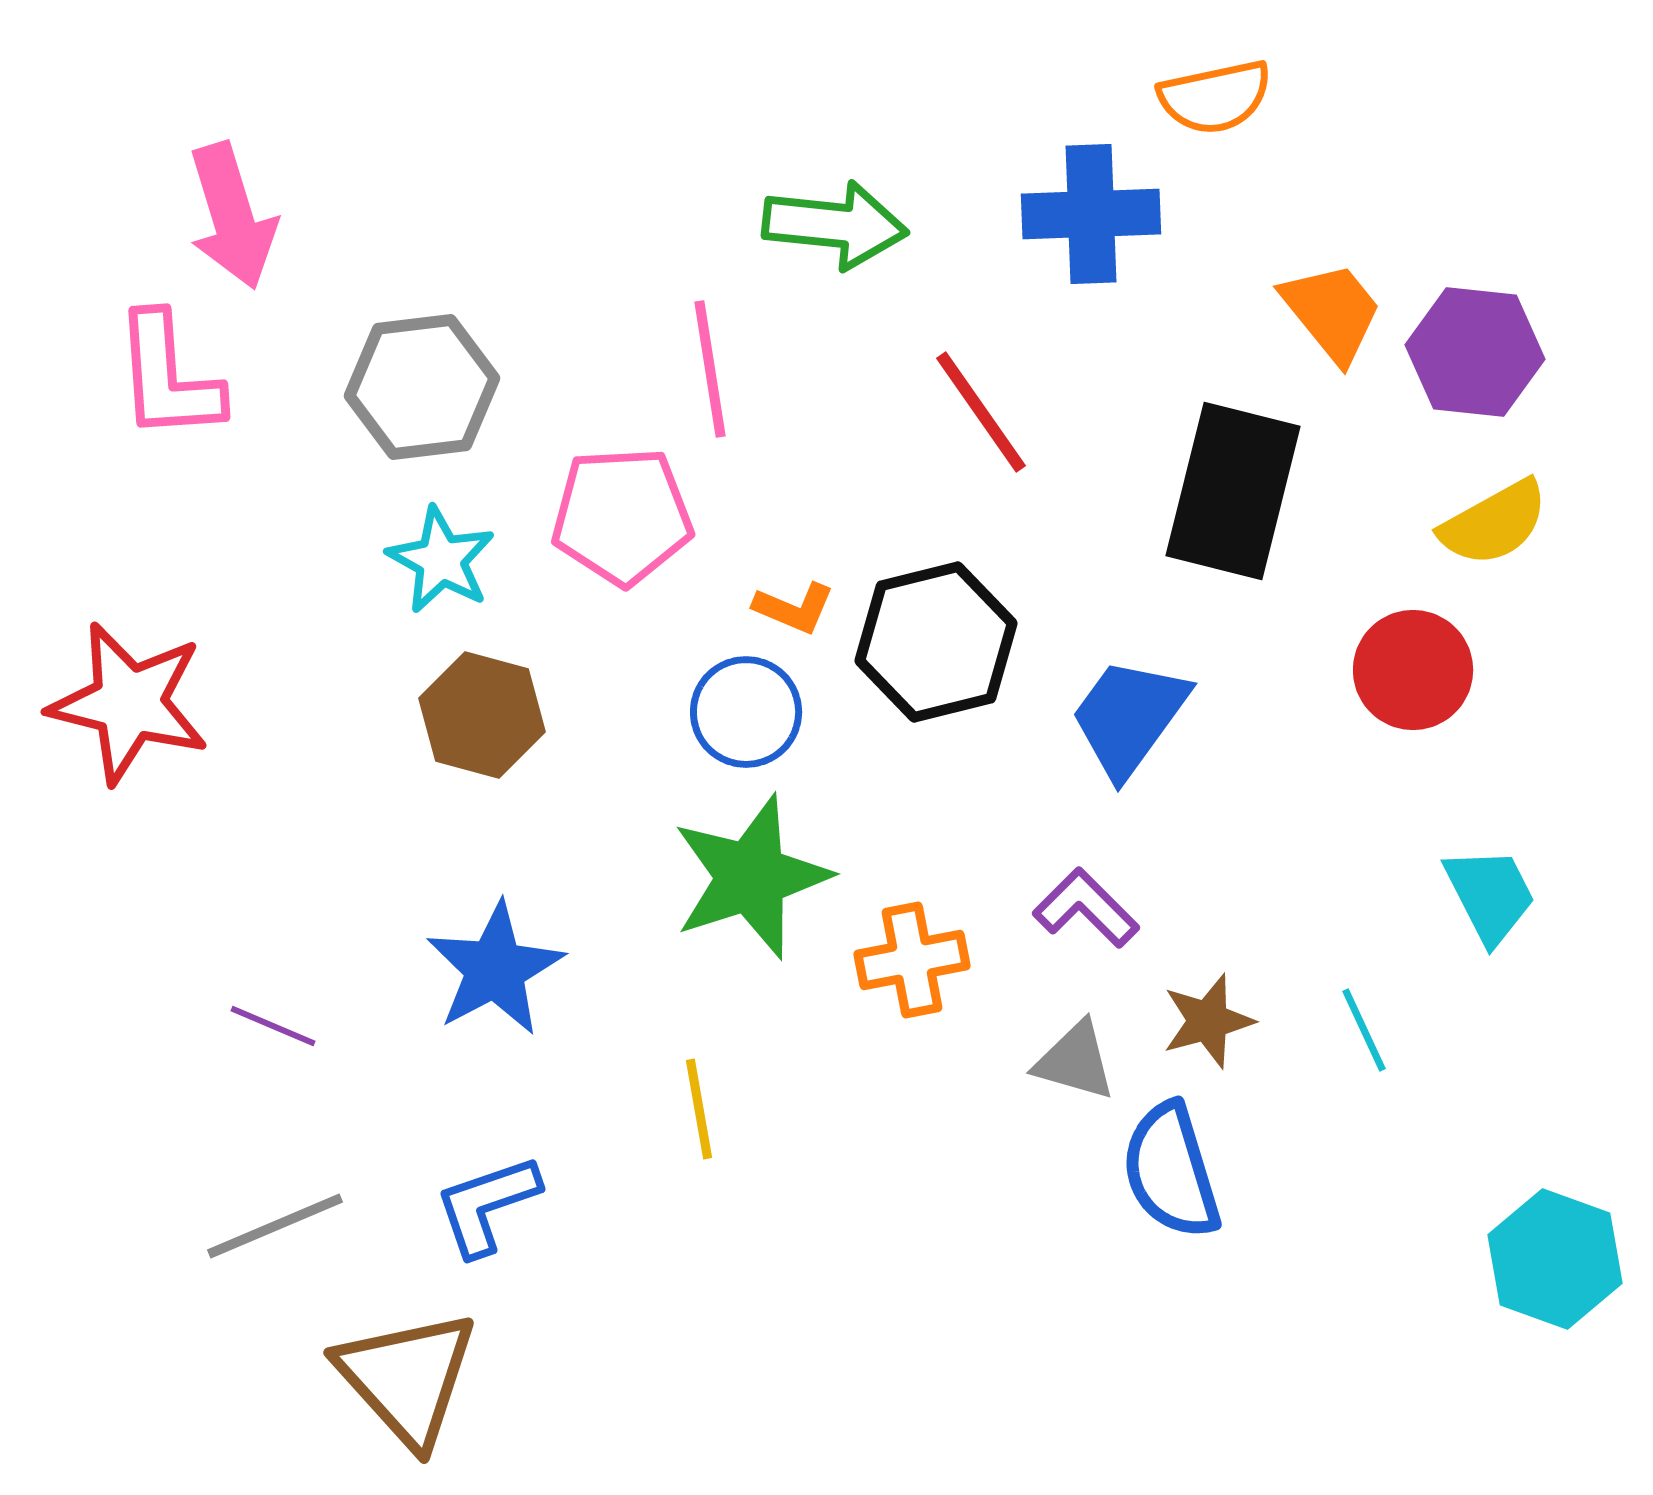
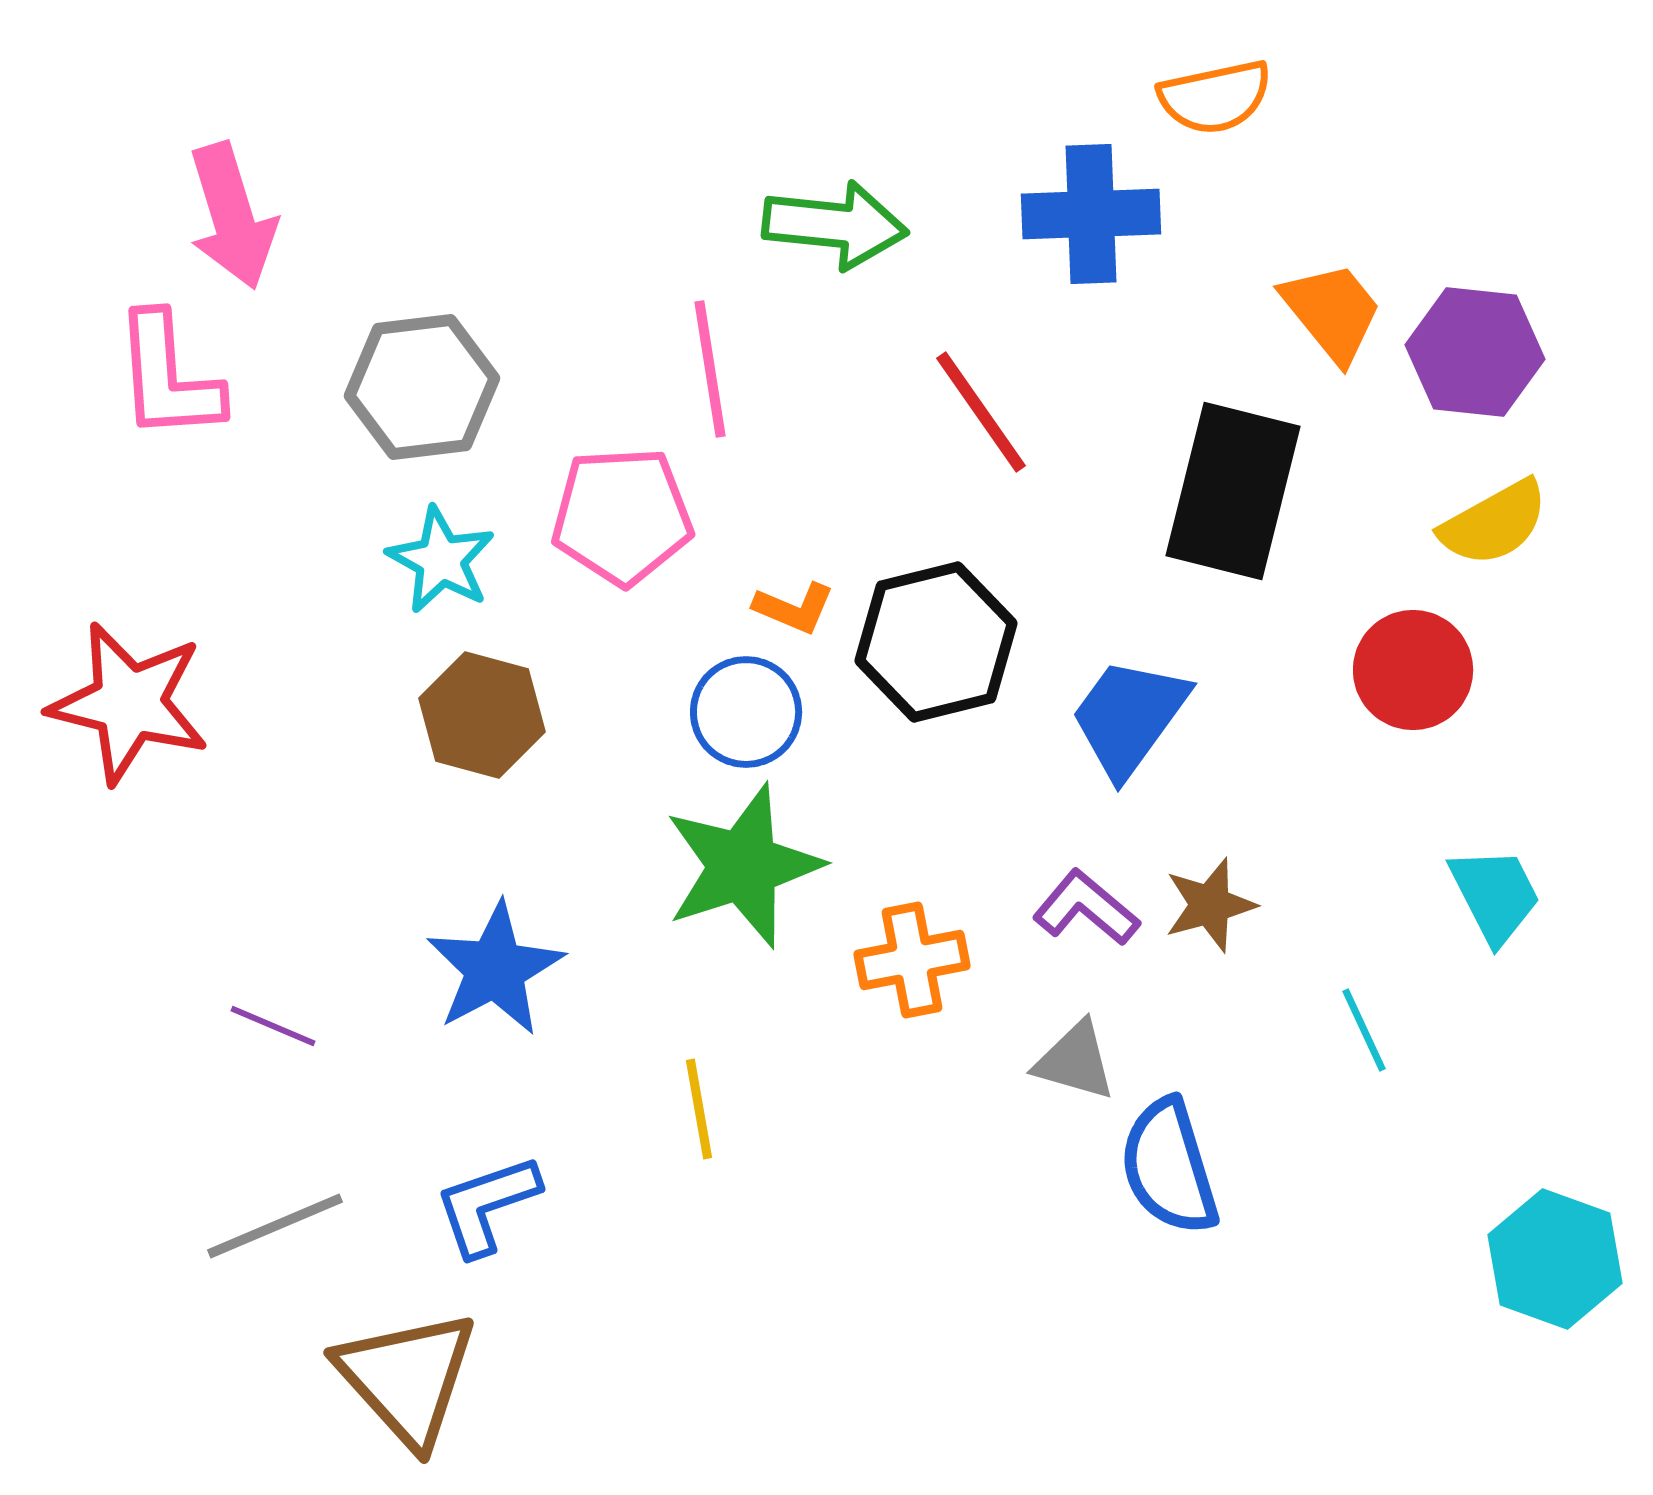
green star: moved 8 px left, 11 px up
cyan trapezoid: moved 5 px right
purple L-shape: rotated 5 degrees counterclockwise
brown star: moved 2 px right, 116 px up
blue semicircle: moved 2 px left, 4 px up
